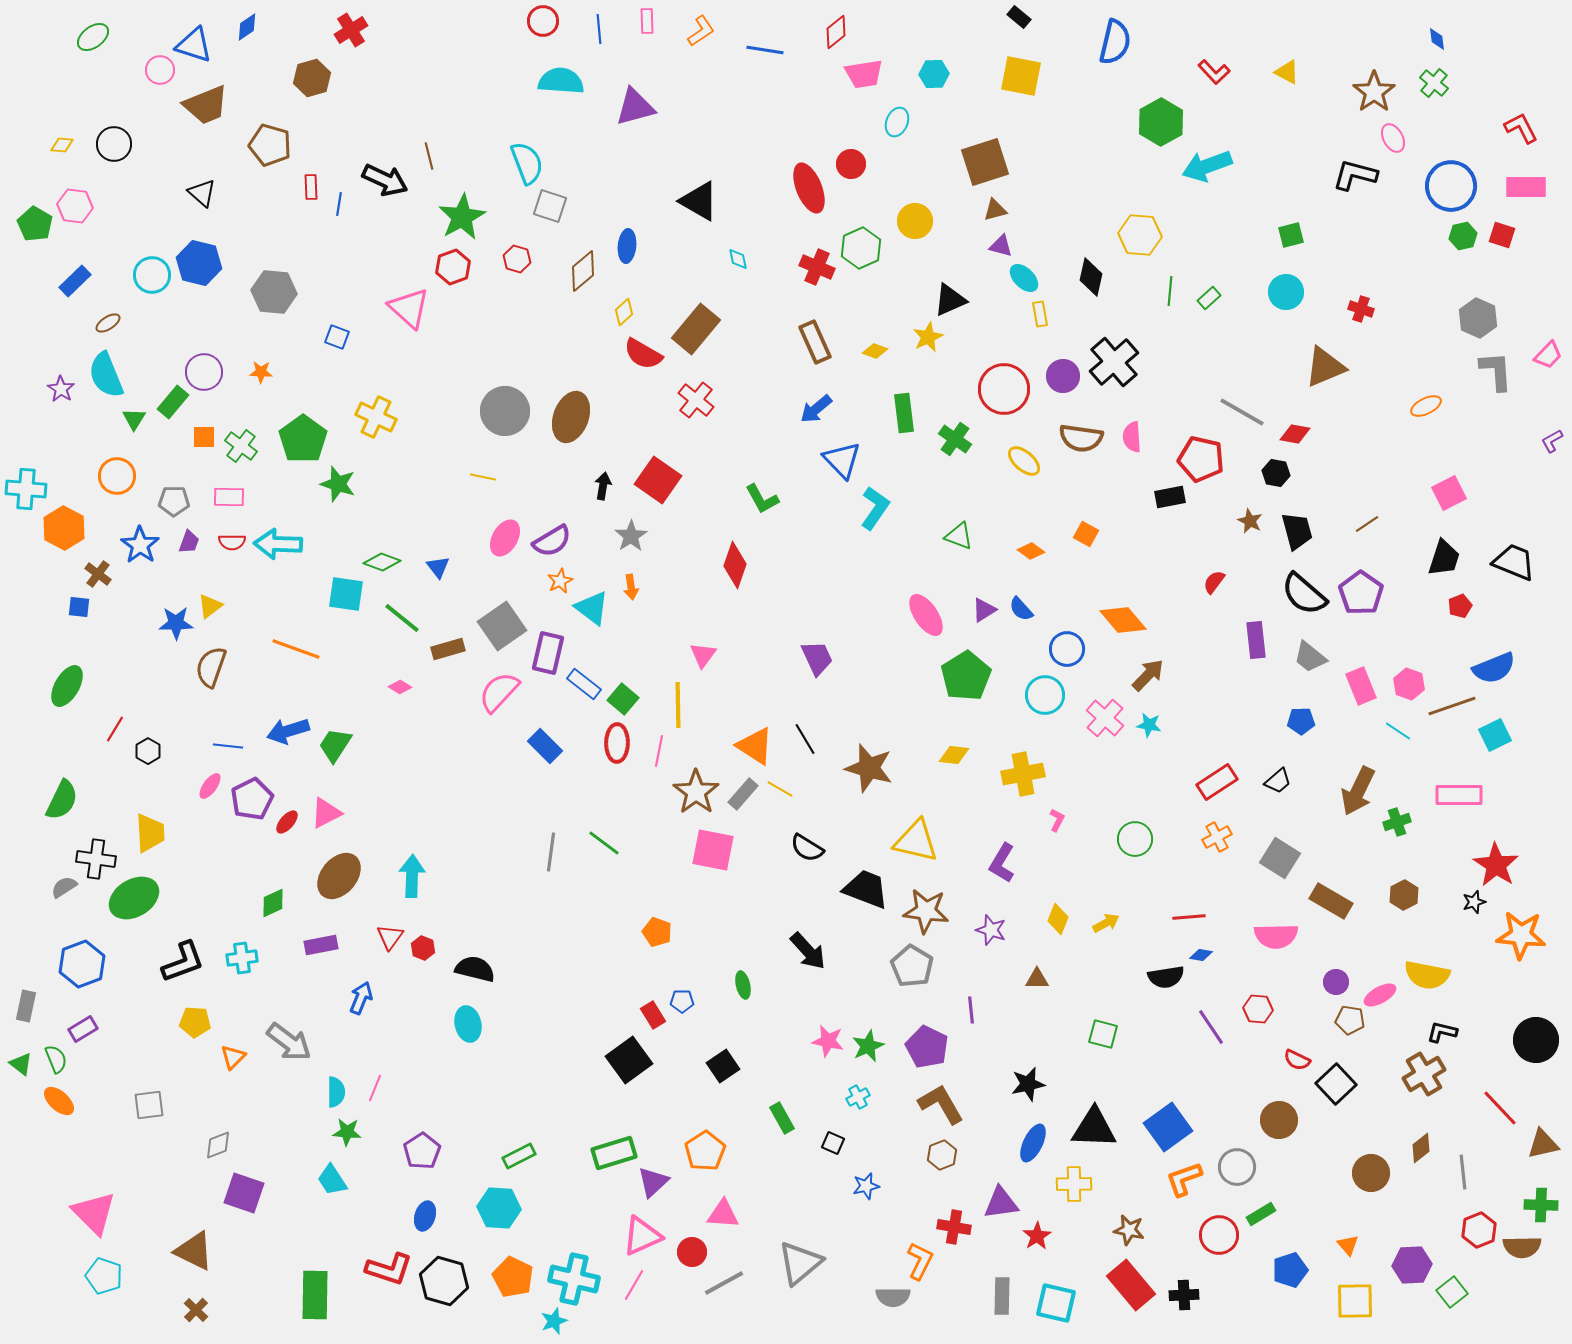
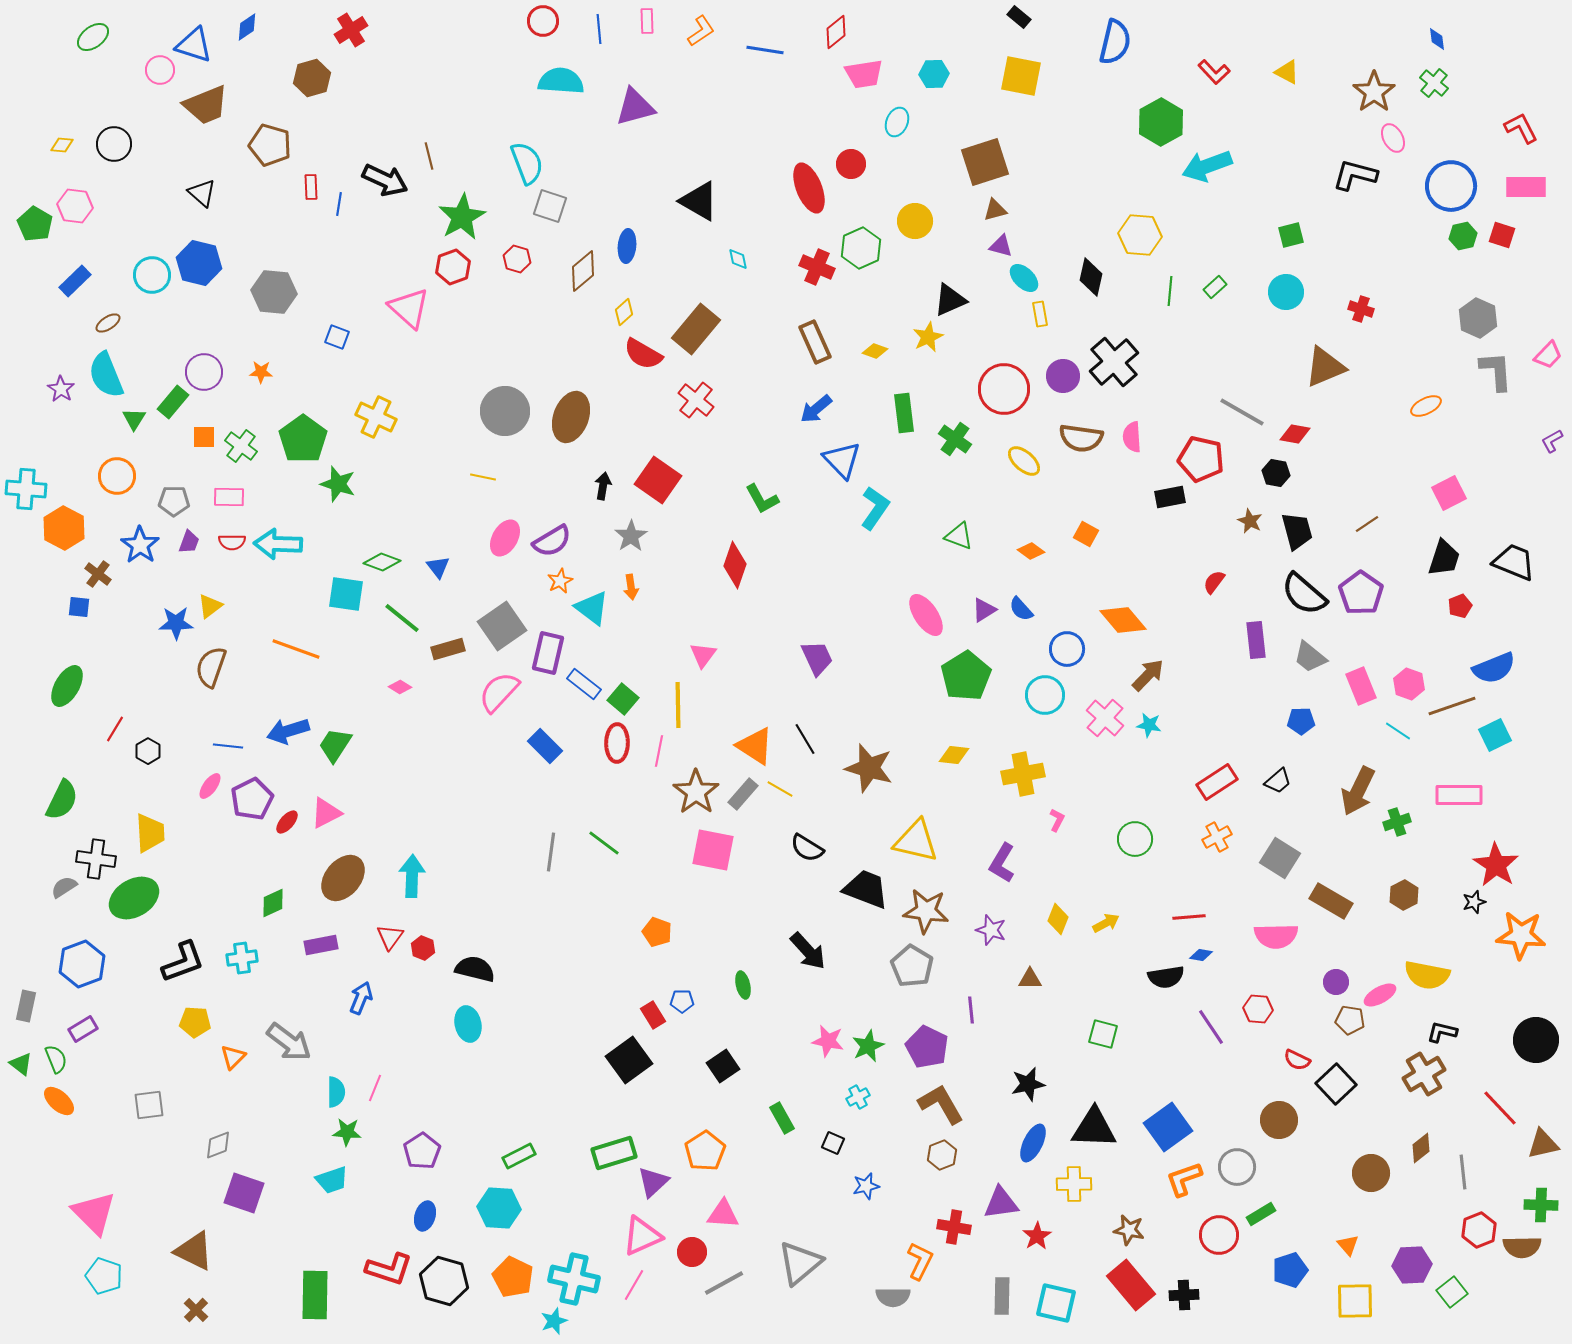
green rectangle at (1209, 298): moved 6 px right, 11 px up
brown ellipse at (339, 876): moved 4 px right, 2 px down
brown triangle at (1037, 979): moved 7 px left
cyan trapezoid at (332, 1180): rotated 76 degrees counterclockwise
